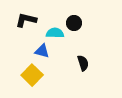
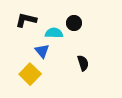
cyan semicircle: moved 1 px left
blue triangle: rotated 35 degrees clockwise
yellow square: moved 2 px left, 1 px up
